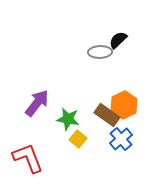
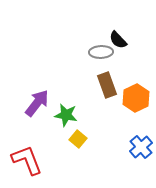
black semicircle: rotated 90 degrees counterclockwise
gray ellipse: moved 1 px right
orange hexagon: moved 12 px right, 7 px up
brown rectangle: moved 30 px up; rotated 35 degrees clockwise
green star: moved 2 px left, 4 px up
blue cross: moved 20 px right, 8 px down
red L-shape: moved 1 px left, 2 px down
